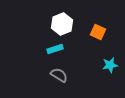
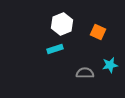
gray semicircle: moved 26 px right, 2 px up; rotated 30 degrees counterclockwise
